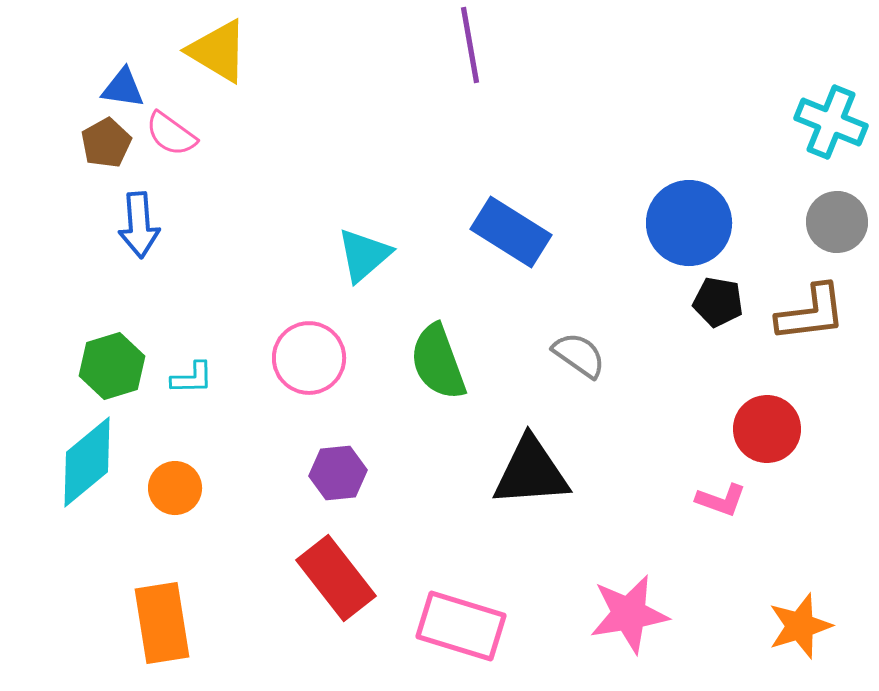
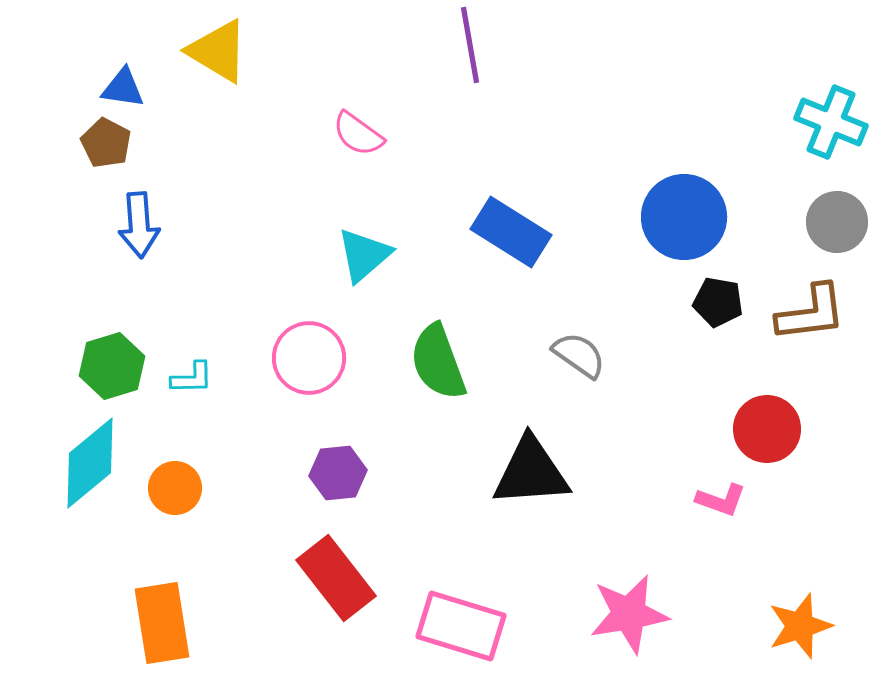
pink semicircle: moved 187 px right
brown pentagon: rotated 15 degrees counterclockwise
blue circle: moved 5 px left, 6 px up
cyan diamond: moved 3 px right, 1 px down
